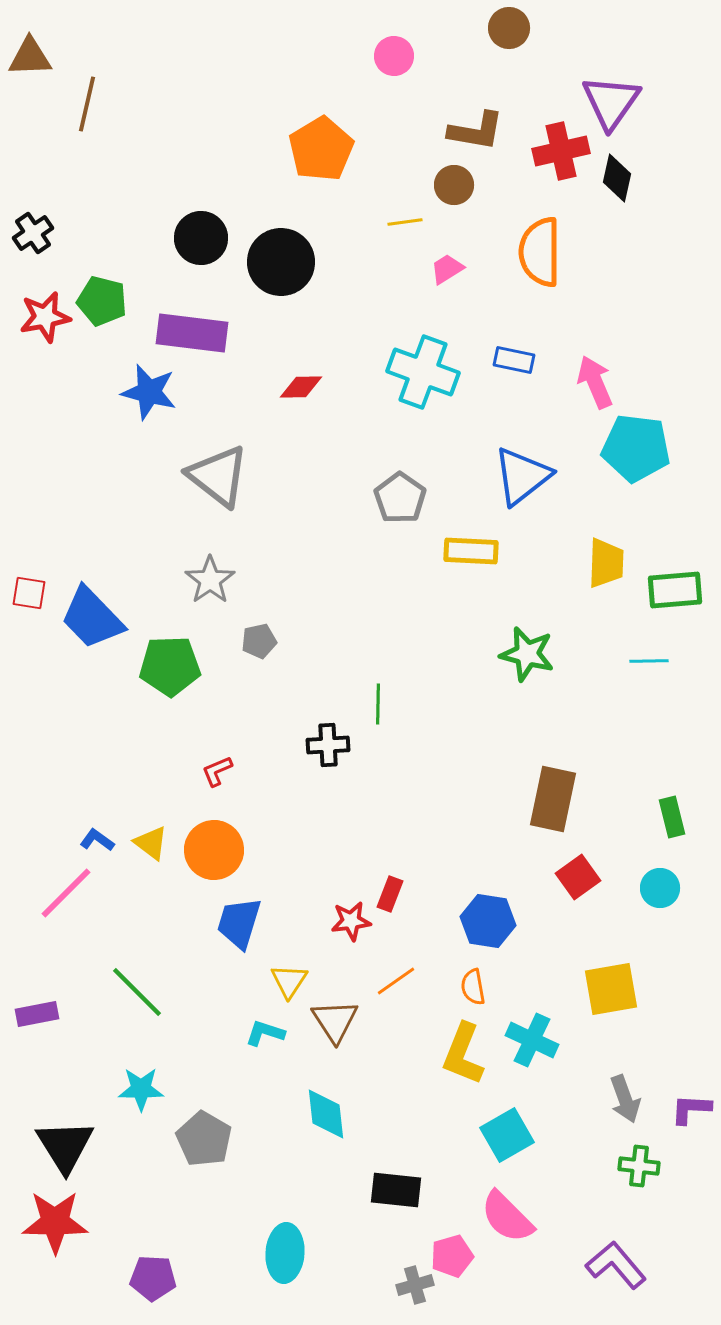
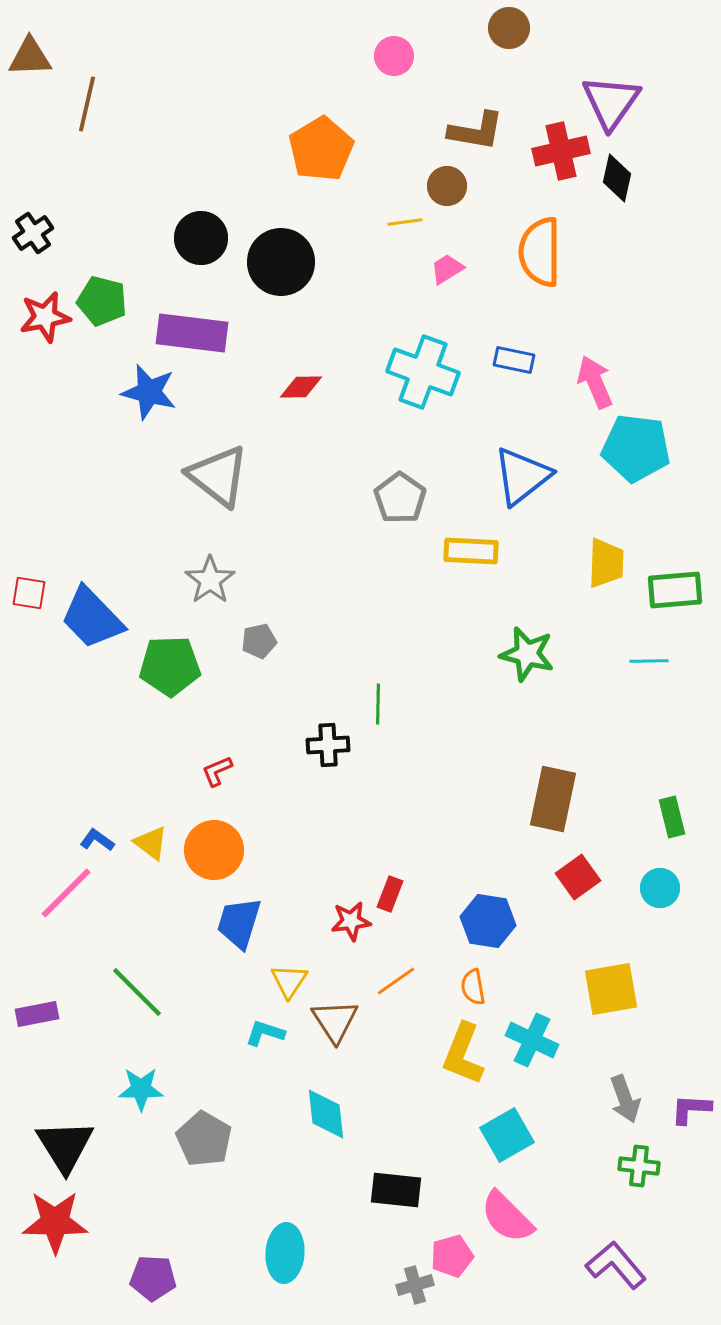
brown circle at (454, 185): moved 7 px left, 1 px down
